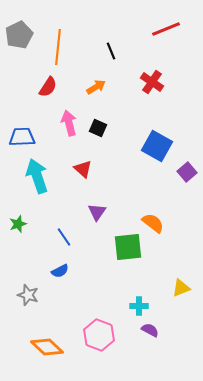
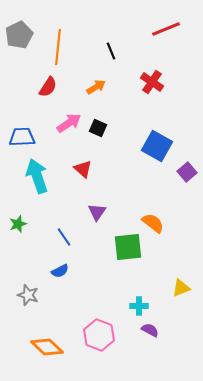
pink arrow: rotated 70 degrees clockwise
